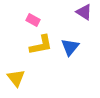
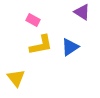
purple triangle: moved 2 px left
blue triangle: rotated 18 degrees clockwise
